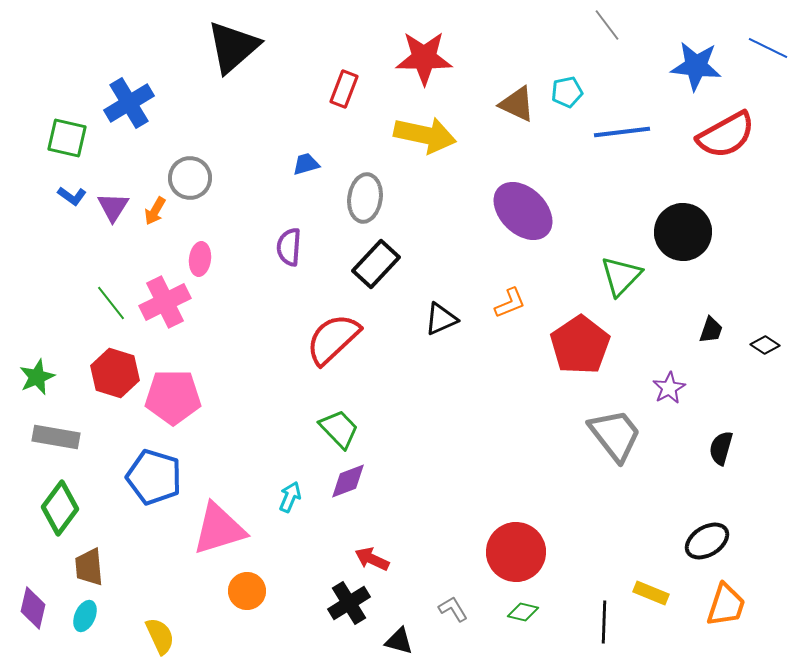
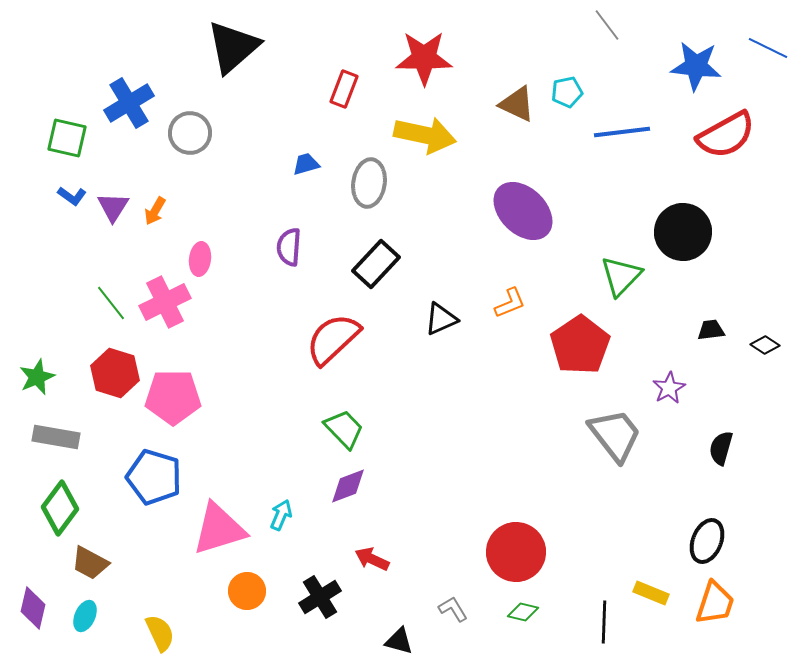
gray circle at (190, 178): moved 45 px up
gray ellipse at (365, 198): moved 4 px right, 15 px up
black trapezoid at (711, 330): rotated 116 degrees counterclockwise
green trapezoid at (339, 429): moved 5 px right
purple diamond at (348, 481): moved 5 px down
cyan arrow at (290, 497): moved 9 px left, 18 px down
black ellipse at (707, 541): rotated 36 degrees counterclockwise
brown trapezoid at (89, 567): moved 1 px right, 4 px up; rotated 57 degrees counterclockwise
black cross at (349, 603): moved 29 px left, 6 px up
orange trapezoid at (726, 605): moved 11 px left, 2 px up
yellow semicircle at (160, 636): moved 3 px up
